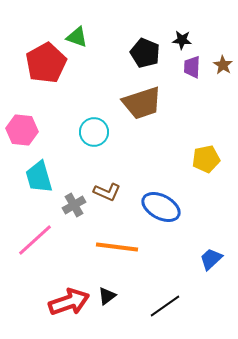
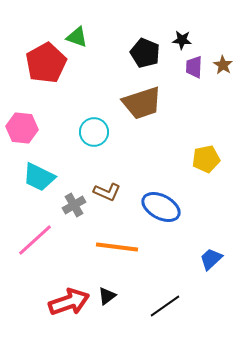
purple trapezoid: moved 2 px right
pink hexagon: moved 2 px up
cyan trapezoid: rotated 48 degrees counterclockwise
